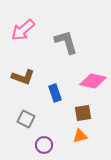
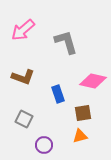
blue rectangle: moved 3 px right, 1 px down
gray square: moved 2 px left
